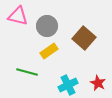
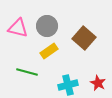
pink triangle: moved 12 px down
cyan cross: rotated 12 degrees clockwise
